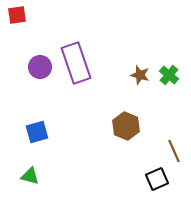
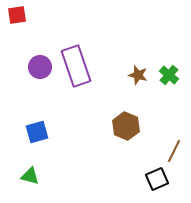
purple rectangle: moved 3 px down
brown star: moved 2 px left
brown line: rotated 50 degrees clockwise
